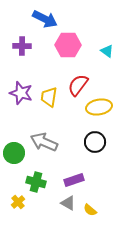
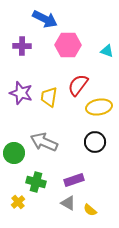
cyan triangle: rotated 16 degrees counterclockwise
